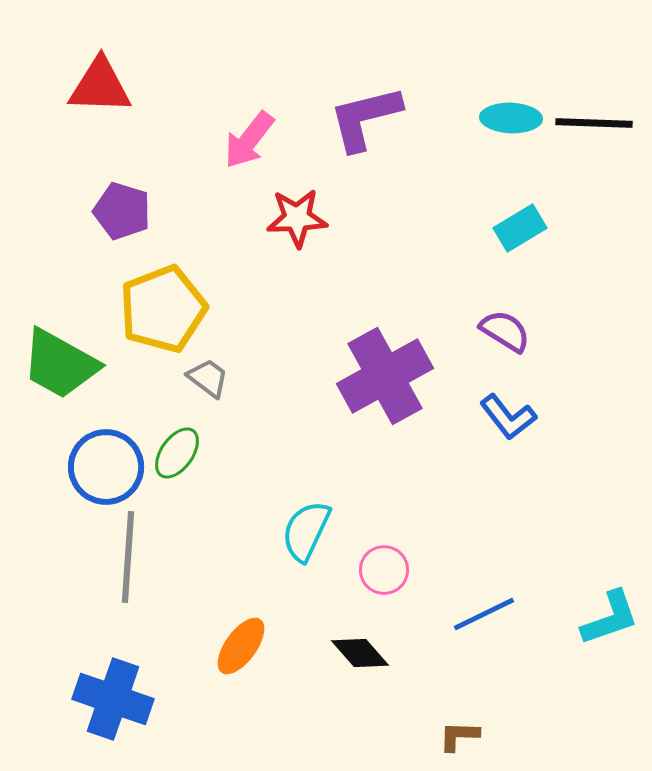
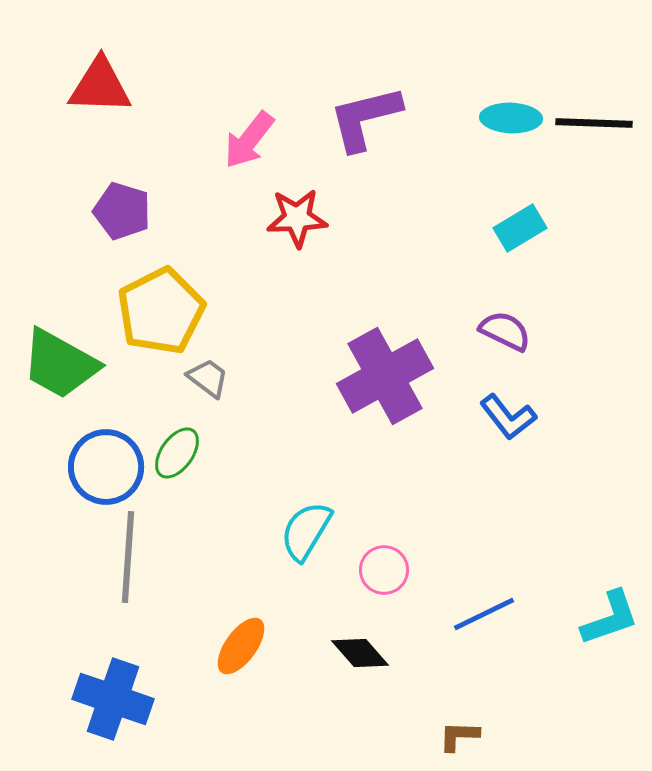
yellow pentagon: moved 2 px left, 2 px down; rotated 6 degrees counterclockwise
purple semicircle: rotated 6 degrees counterclockwise
cyan semicircle: rotated 6 degrees clockwise
